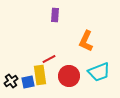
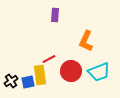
red circle: moved 2 px right, 5 px up
